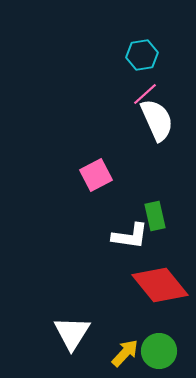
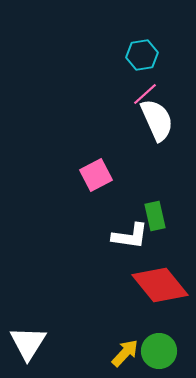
white triangle: moved 44 px left, 10 px down
